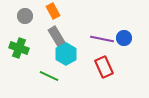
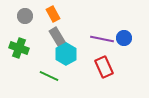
orange rectangle: moved 3 px down
gray rectangle: moved 1 px right, 1 px down
